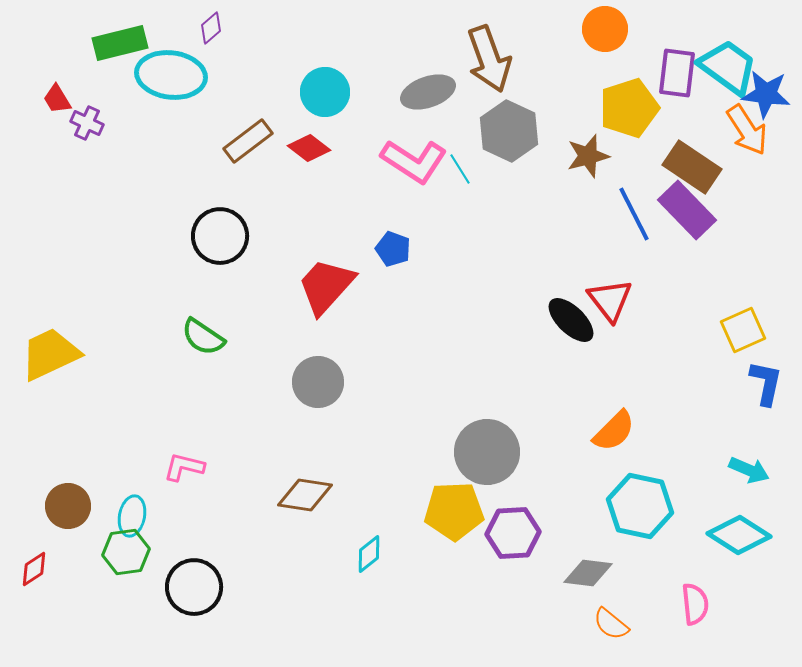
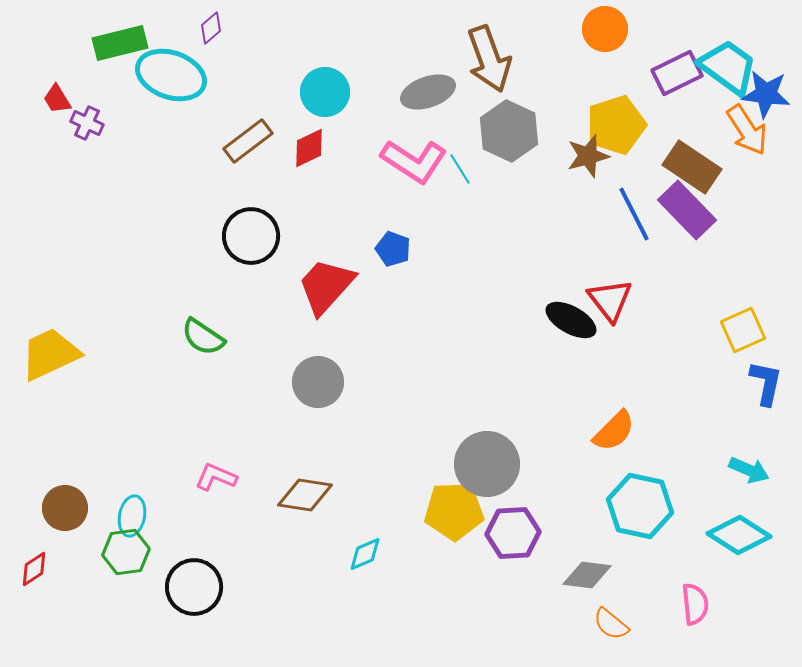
purple rectangle at (677, 73): rotated 57 degrees clockwise
cyan ellipse at (171, 75): rotated 12 degrees clockwise
yellow pentagon at (629, 108): moved 13 px left, 17 px down
red diamond at (309, 148): rotated 63 degrees counterclockwise
black circle at (220, 236): moved 31 px right
black ellipse at (571, 320): rotated 15 degrees counterclockwise
gray circle at (487, 452): moved 12 px down
pink L-shape at (184, 467): moved 32 px right, 10 px down; rotated 9 degrees clockwise
brown circle at (68, 506): moved 3 px left, 2 px down
cyan diamond at (369, 554): moved 4 px left; rotated 15 degrees clockwise
gray diamond at (588, 573): moved 1 px left, 2 px down
